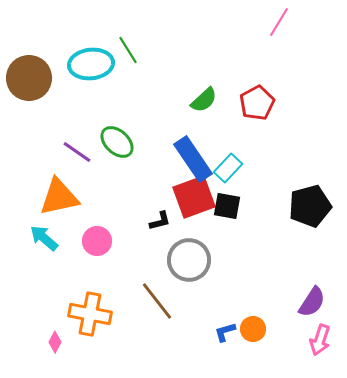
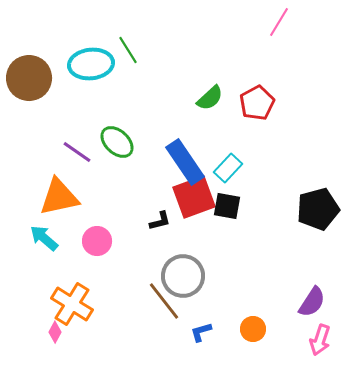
green semicircle: moved 6 px right, 2 px up
blue rectangle: moved 8 px left, 3 px down
black pentagon: moved 8 px right, 3 px down
gray circle: moved 6 px left, 16 px down
brown line: moved 7 px right
orange cross: moved 18 px left, 10 px up; rotated 21 degrees clockwise
blue L-shape: moved 24 px left
pink diamond: moved 10 px up
